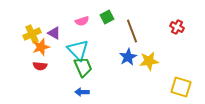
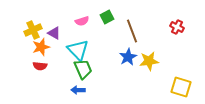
yellow cross: moved 1 px right, 4 px up
green trapezoid: moved 2 px down
blue arrow: moved 4 px left, 2 px up
